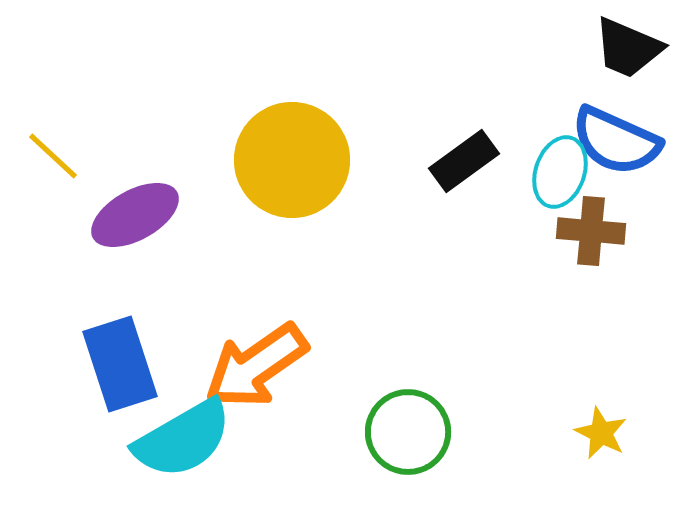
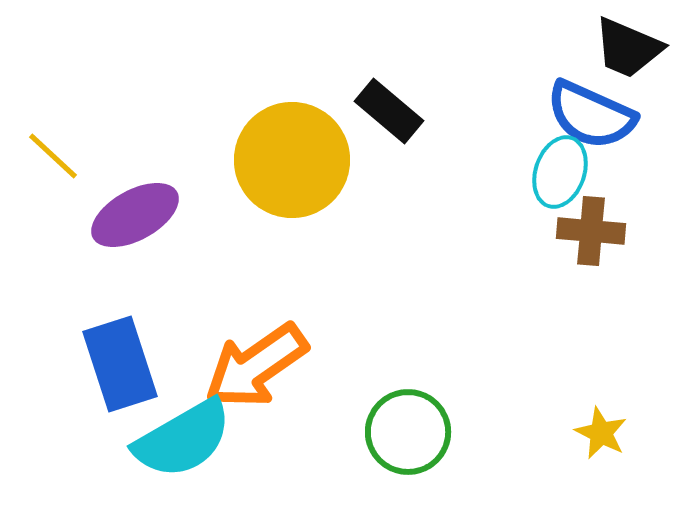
blue semicircle: moved 25 px left, 26 px up
black rectangle: moved 75 px left, 50 px up; rotated 76 degrees clockwise
